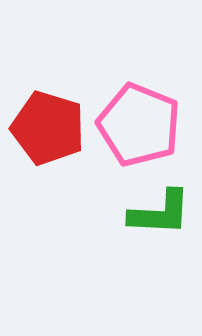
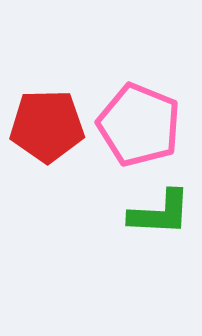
red pentagon: moved 1 px left, 2 px up; rotated 18 degrees counterclockwise
